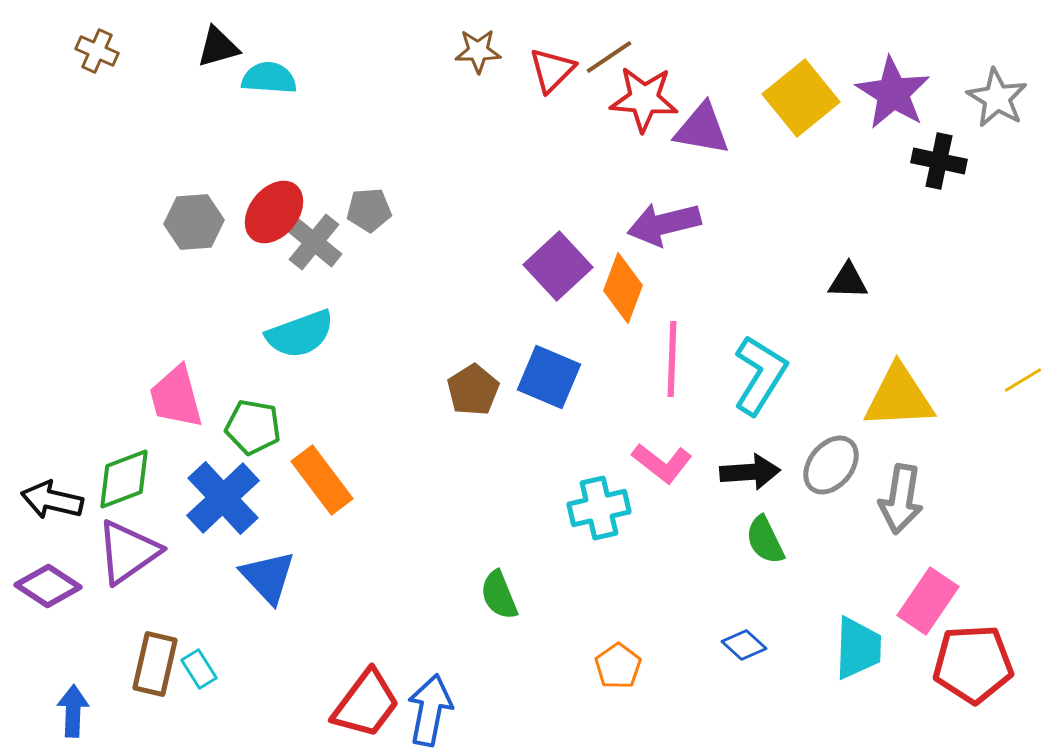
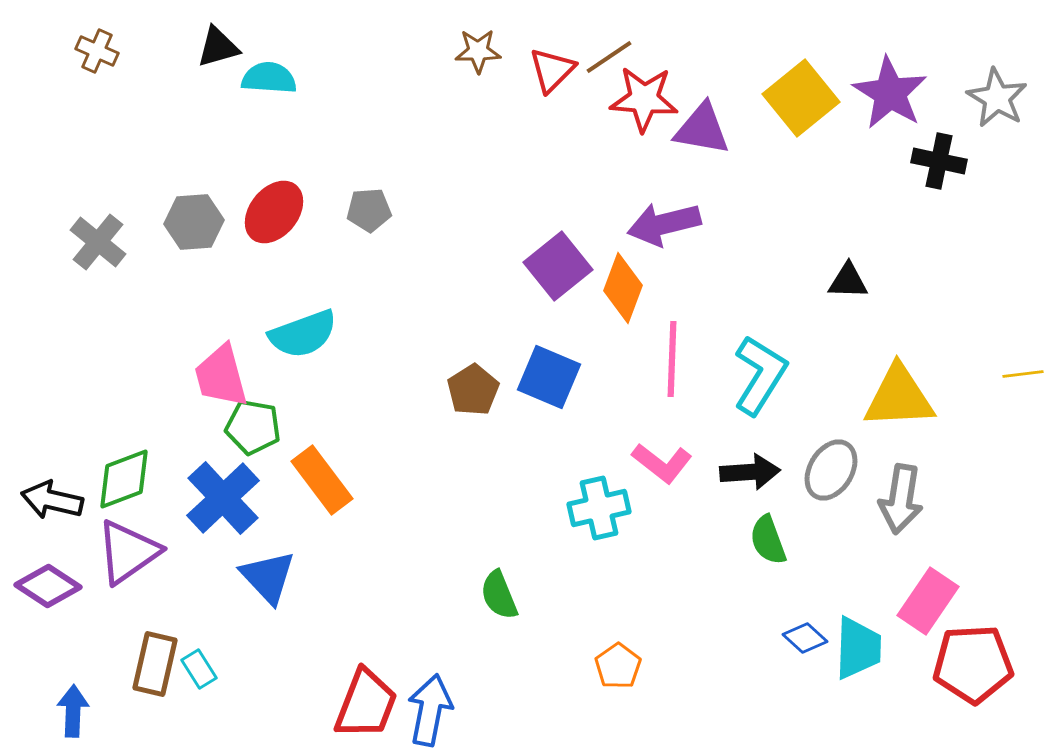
purple star at (893, 93): moved 3 px left
gray cross at (314, 242): moved 216 px left
purple square at (558, 266): rotated 4 degrees clockwise
cyan semicircle at (300, 334): moved 3 px right
yellow line at (1023, 380): moved 6 px up; rotated 24 degrees clockwise
pink trapezoid at (176, 397): moved 45 px right, 21 px up
gray ellipse at (831, 465): moved 5 px down; rotated 8 degrees counterclockwise
green semicircle at (765, 540): moved 3 px right; rotated 6 degrees clockwise
blue diamond at (744, 645): moved 61 px right, 7 px up
red trapezoid at (366, 704): rotated 16 degrees counterclockwise
